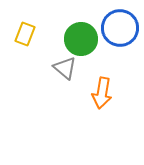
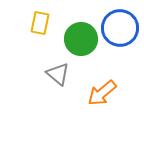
yellow rectangle: moved 15 px right, 11 px up; rotated 10 degrees counterclockwise
gray triangle: moved 7 px left, 6 px down
orange arrow: rotated 40 degrees clockwise
